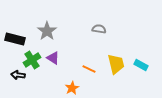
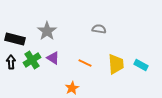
yellow trapezoid: rotated 10 degrees clockwise
orange line: moved 4 px left, 6 px up
black arrow: moved 7 px left, 13 px up; rotated 80 degrees clockwise
